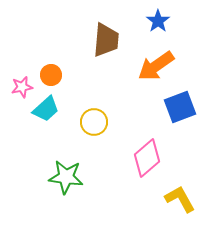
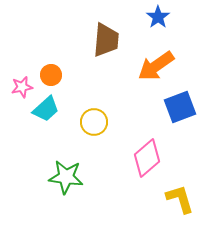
blue star: moved 4 px up
yellow L-shape: rotated 12 degrees clockwise
